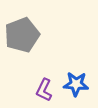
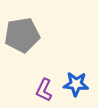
gray pentagon: rotated 12 degrees clockwise
